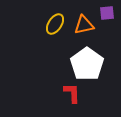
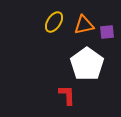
purple square: moved 19 px down
yellow ellipse: moved 1 px left, 2 px up
red L-shape: moved 5 px left, 2 px down
